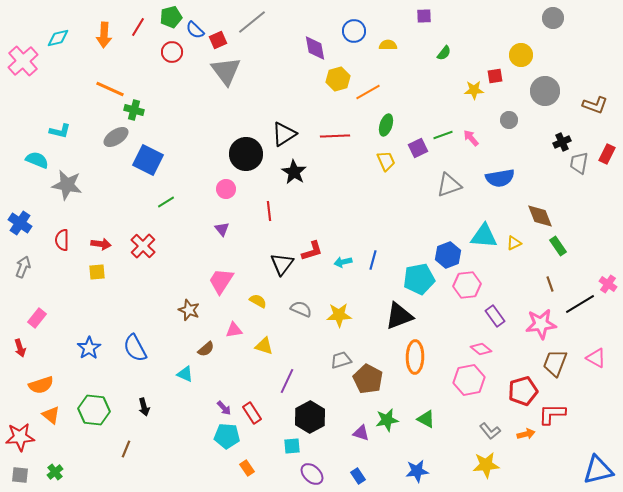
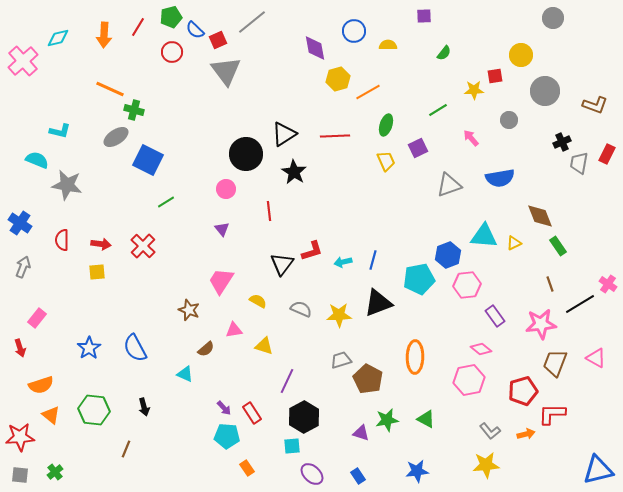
green line at (443, 135): moved 5 px left, 25 px up; rotated 12 degrees counterclockwise
black triangle at (399, 316): moved 21 px left, 13 px up
black hexagon at (310, 417): moved 6 px left
